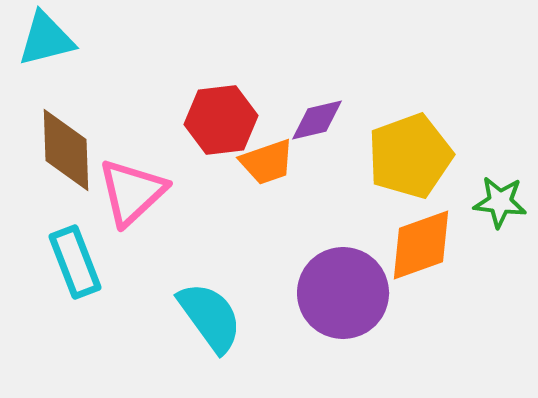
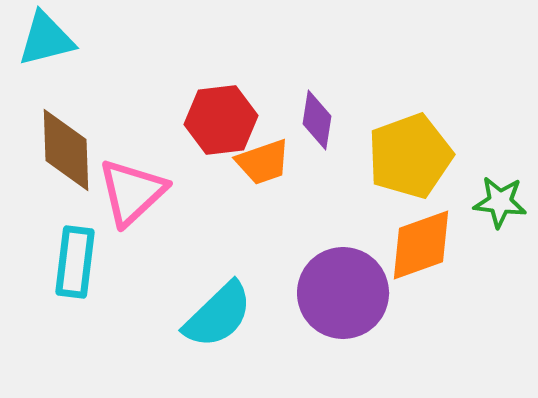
purple diamond: rotated 68 degrees counterclockwise
orange trapezoid: moved 4 px left
cyan rectangle: rotated 28 degrees clockwise
cyan semicircle: moved 8 px right, 2 px up; rotated 82 degrees clockwise
